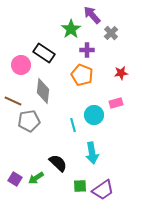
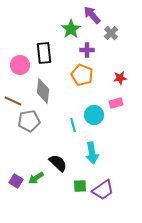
black rectangle: rotated 50 degrees clockwise
pink circle: moved 1 px left
red star: moved 1 px left, 5 px down
purple square: moved 1 px right, 2 px down
